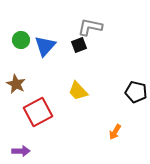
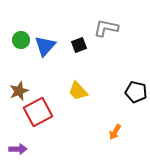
gray L-shape: moved 16 px right, 1 px down
brown star: moved 3 px right, 7 px down; rotated 24 degrees clockwise
purple arrow: moved 3 px left, 2 px up
